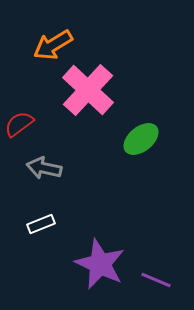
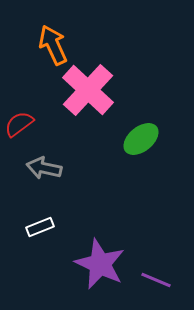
orange arrow: rotated 96 degrees clockwise
white rectangle: moved 1 px left, 3 px down
